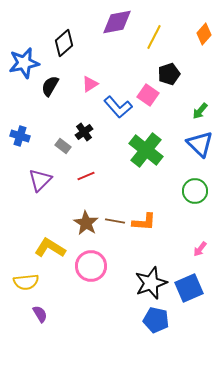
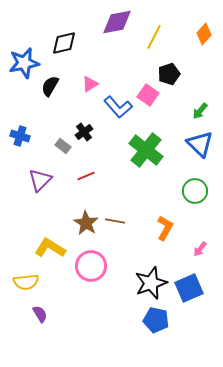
black diamond: rotated 28 degrees clockwise
orange L-shape: moved 21 px right, 6 px down; rotated 65 degrees counterclockwise
